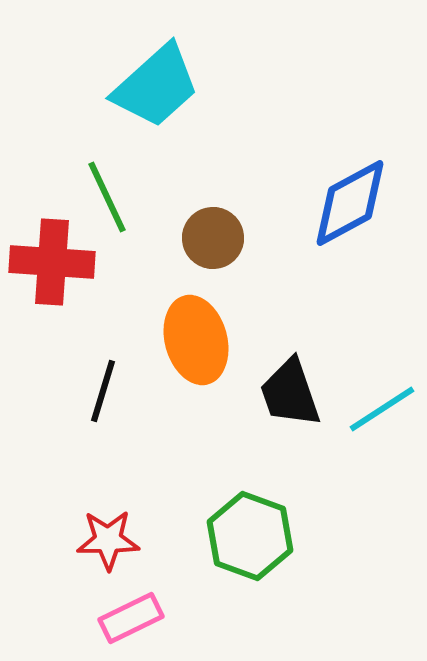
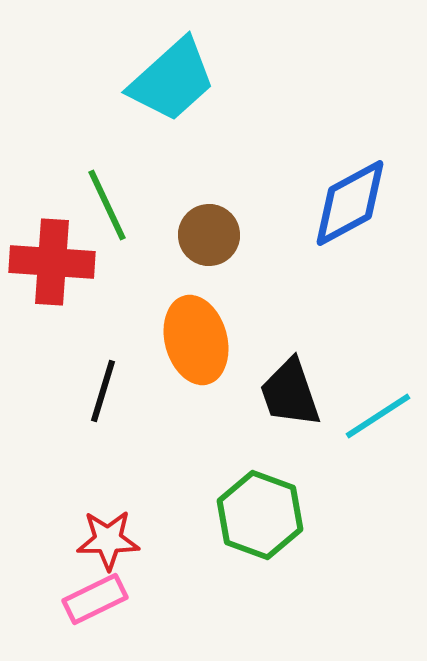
cyan trapezoid: moved 16 px right, 6 px up
green line: moved 8 px down
brown circle: moved 4 px left, 3 px up
cyan line: moved 4 px left, 7 px down
green hexagon: moved 10 px right, 21 px up
pink rectangle: moved 36 px left, 19 px up
